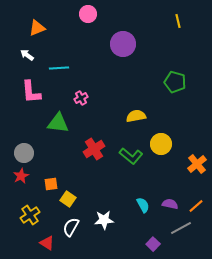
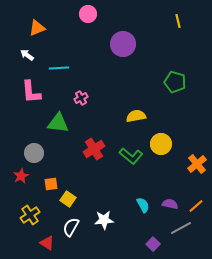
gray circle: moved 10 px right
